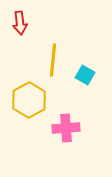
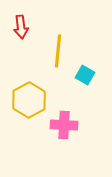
red arrow: moved 1 px right, 4 px down
yellow line: moved 5 px right, 9 px up
pink cross: moved 2 px left, 3 px up; rotated 8 degrees clockwise
